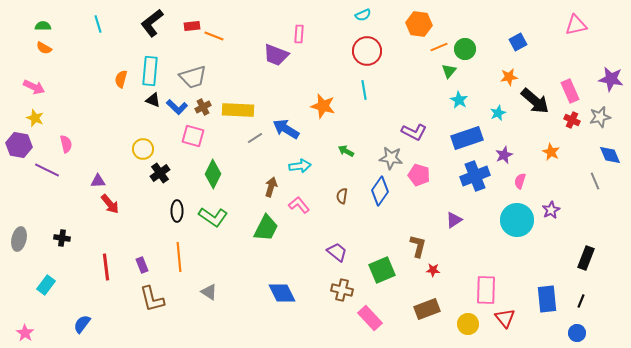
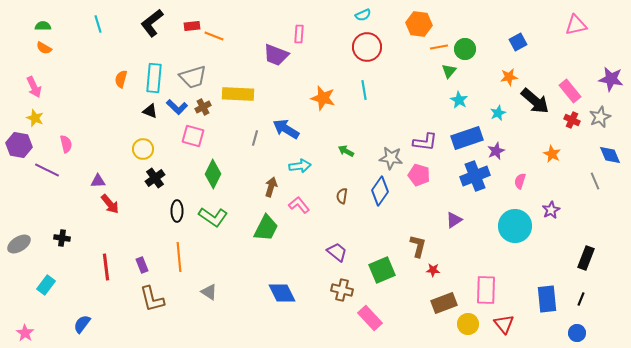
orange line at (439, 47): rotated 12 degrees clockwise
red circle at (367, 51): moved 4 px up
cyan rectangle at (150, 71): moved 4 px right, 7 px down
pink arrow at (34, 87): rotated 40 degrees clockwise
pink rectangle at (570, 91): rotated 15 degrees counterclockwise
black triangle at (153, 100): moved 3 px left, 11 px down
orange star at (323, 106): moved 8 px up
yellow rectangle at (238, 110): moved 16 px up
gray star at (600, 117): rotated 10 degrees counterclockwise
purple L-shape at (414, 132): moved 11 px right, 10 px down; rotated 20 degrees counterclockwise
gray line at (255, 138): rotated 42 degrees counterclockwise
orange star at (551, 152): moved 1 px right, 2 px down
purple star at (504, 155): moved 8 px left, 4 px up
black cross at (160, 173): moved 5 px left, 5 px down
cyan circle at (517, 220): moved 2 px left, 6 px down
gray ellipse at (19, 239): moved 5 px down; rotated 45 degrees clockwise
black line at (581, 301): moved 2 px up
brown rectangle at (427, 309): moved 17 px right, 6 px up
red triangle at (505, 318): moved 1 px left, 6 px down
